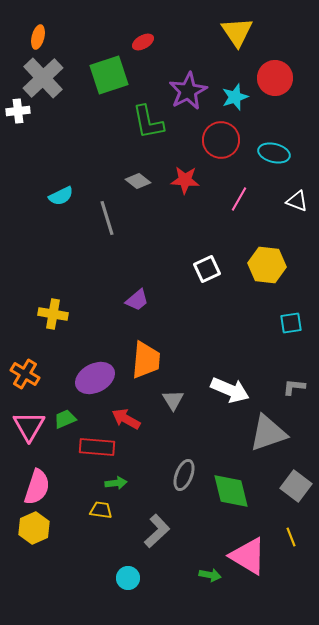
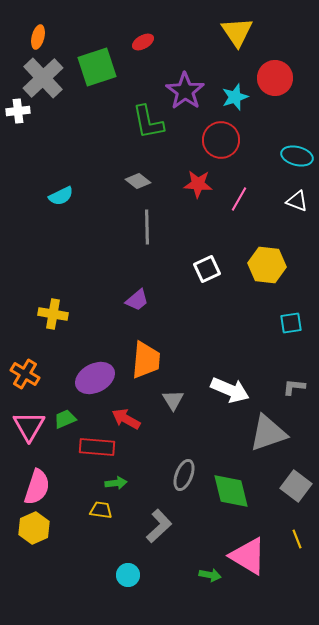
green square at (109, 75): moved 12 px left, 8 px up
purple star at (188, 91): moved 3 px left; rotated 9 degrees counterclockwise
cyan ellipse at (274, 153): moved 23 px right, 3 px down
red star at (185, 180): moved 13 px right, 4 px down
gray line at (107, 218): moved 40 px right, 9 px down; rotated 16 degrees clockwise
gray L-shape at (157, 531): moved 2 px right, 5 px up
yellow line at (291, 537): moved 6 px right, 2 px down
cyan circle at (128, 578): moved 3 px up
